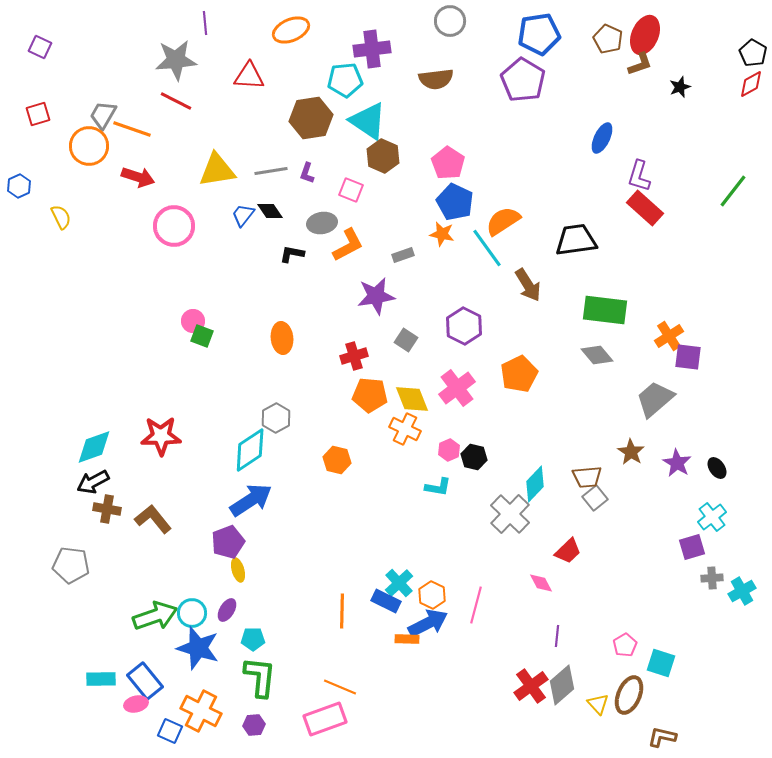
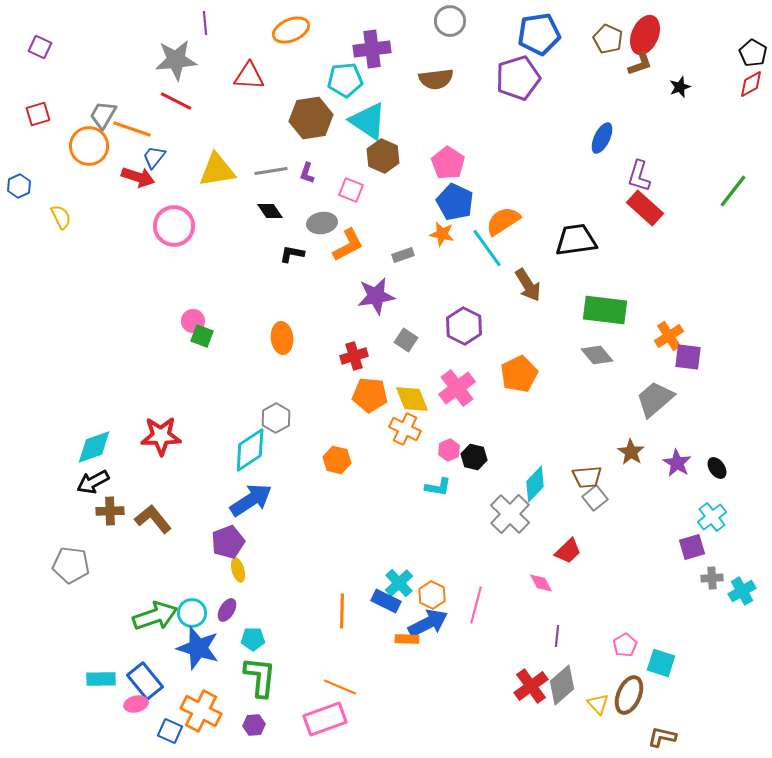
purple pentagon at (523, 80): moved 5 px left, 2 px up; rotated 24 degrees clockwise
blue trapezoid at (243, 215): moved 89 px left, 58 px up
brown cross at (107, 509): moved 3 px right, 2 px down; rotated 12 degrees counterclockwise
